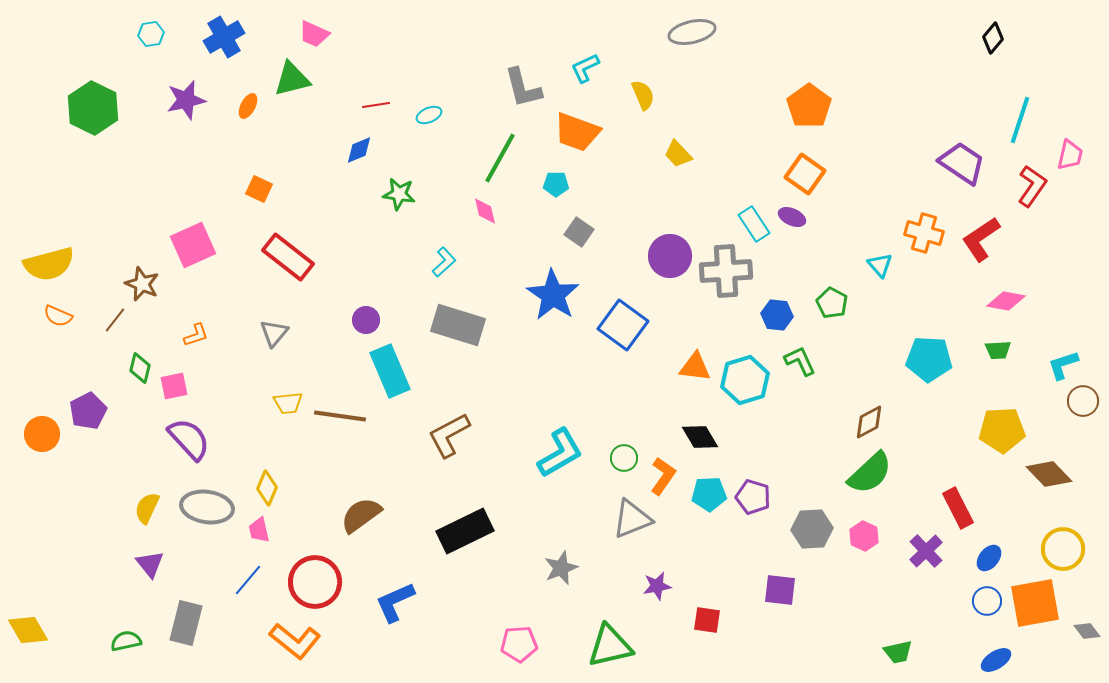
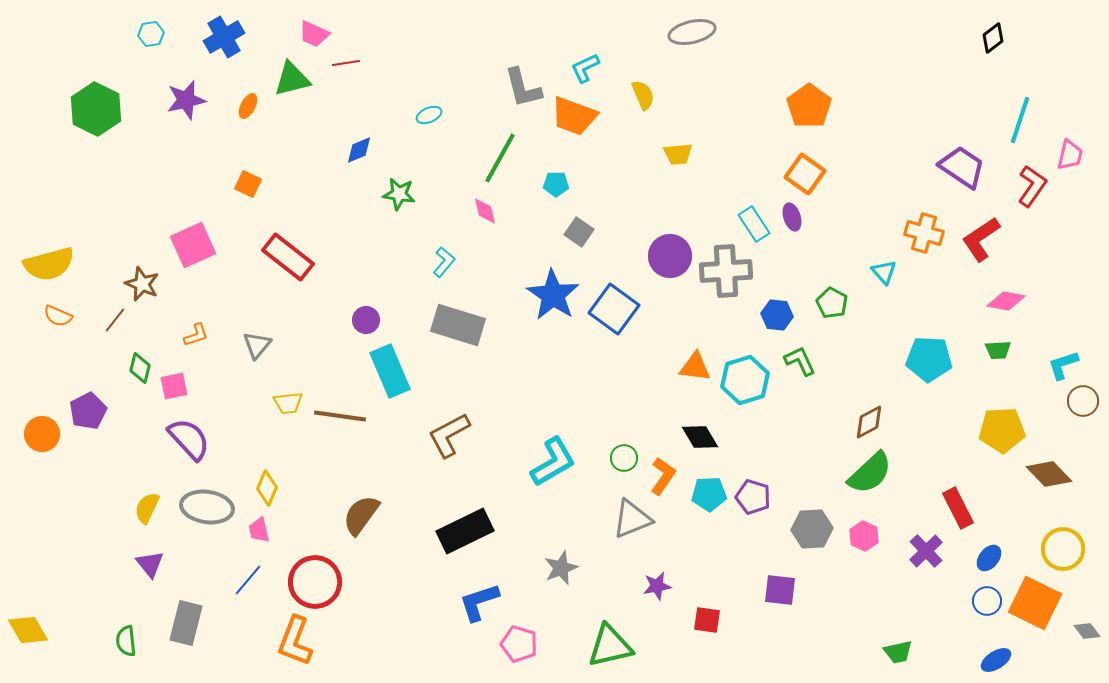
black diamond at (993, 38): rotated 12 degrees clockwise
red line at (376, 105): moved 30 px left, 42 px up
green hexagon at (93, 108): moved 3 px right, 1 px down
orange trapezoid at (577, 132): moved 3 px left, 16 px up
yellow trapezoid at (678, 154): rotated 52 degrees counterclockwise
purple trapezoid at (962, 163): moved 4 px down
orange square at (259, 189): moved 11 px left, 5 px up
purple ellipse at (792, 217): rotated 48 degrees clockwise
cyan L-shape at (444, 262): rotated 8 degrees counterclockwise
cyan triangle at (880, 265): moved 4 px right, 7 px down
blue square at (623, 325): moved 9 px left, 16 px up
gray triangle at (274, 333): moved 17 px left, 12 px down
cyan L-shape at (560, 453): moved 7 px left, 9 px down
brown semicircle at (361, 515): rotated 18 degrees counterclockwise
blue L-shape at (395, 602): moved 84 px right; rotated 6 degrees clockwise
orange square at (1035, 603): rotated 36 degrees clockwise
green semicircle at (126, 641): rotated 84 degrees counterclockwise
orange L-shape at (295, 641): rotated 72 degrees clockwise
pink pentagon at (519, 644): rotated 21 degrees clockwise
